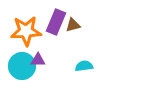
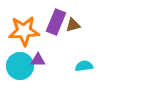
orange star: moved 2 px left
cyan circle: moved 2 px left
